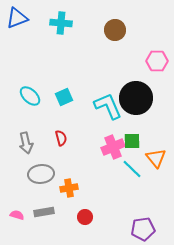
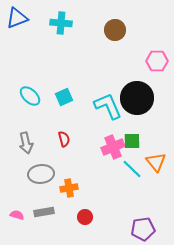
black circle: moved 1 px right
red semicircle: moved 3 px right, 1 px down
orange triangle: moved 4 px down
